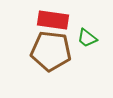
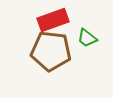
red rectangle: rotated 28 degrees counterclockwise
